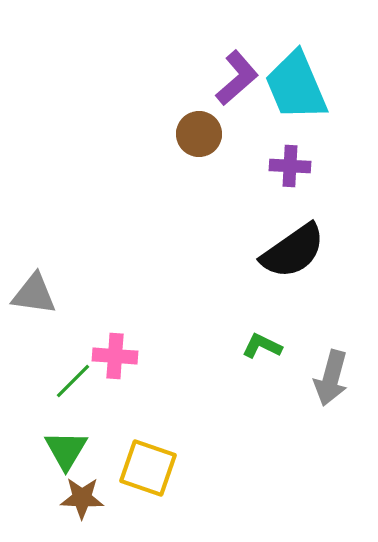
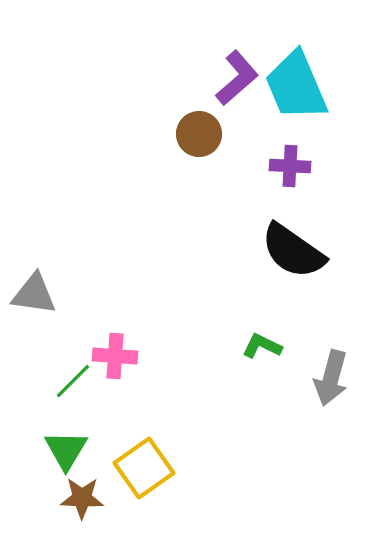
black semicircle: rotated 70 degrees clockwise
yellow square: moved 4 px left; rotated 36 degrees clockwise
